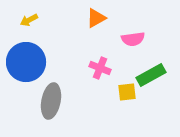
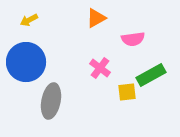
pink cross: rotated 15 degrees clockwise
